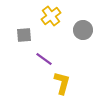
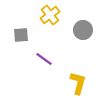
yellow cross: moved 1 px left, 1 px up
gray square: moved 3 px left
yellow L-shape: moved 16 px right
